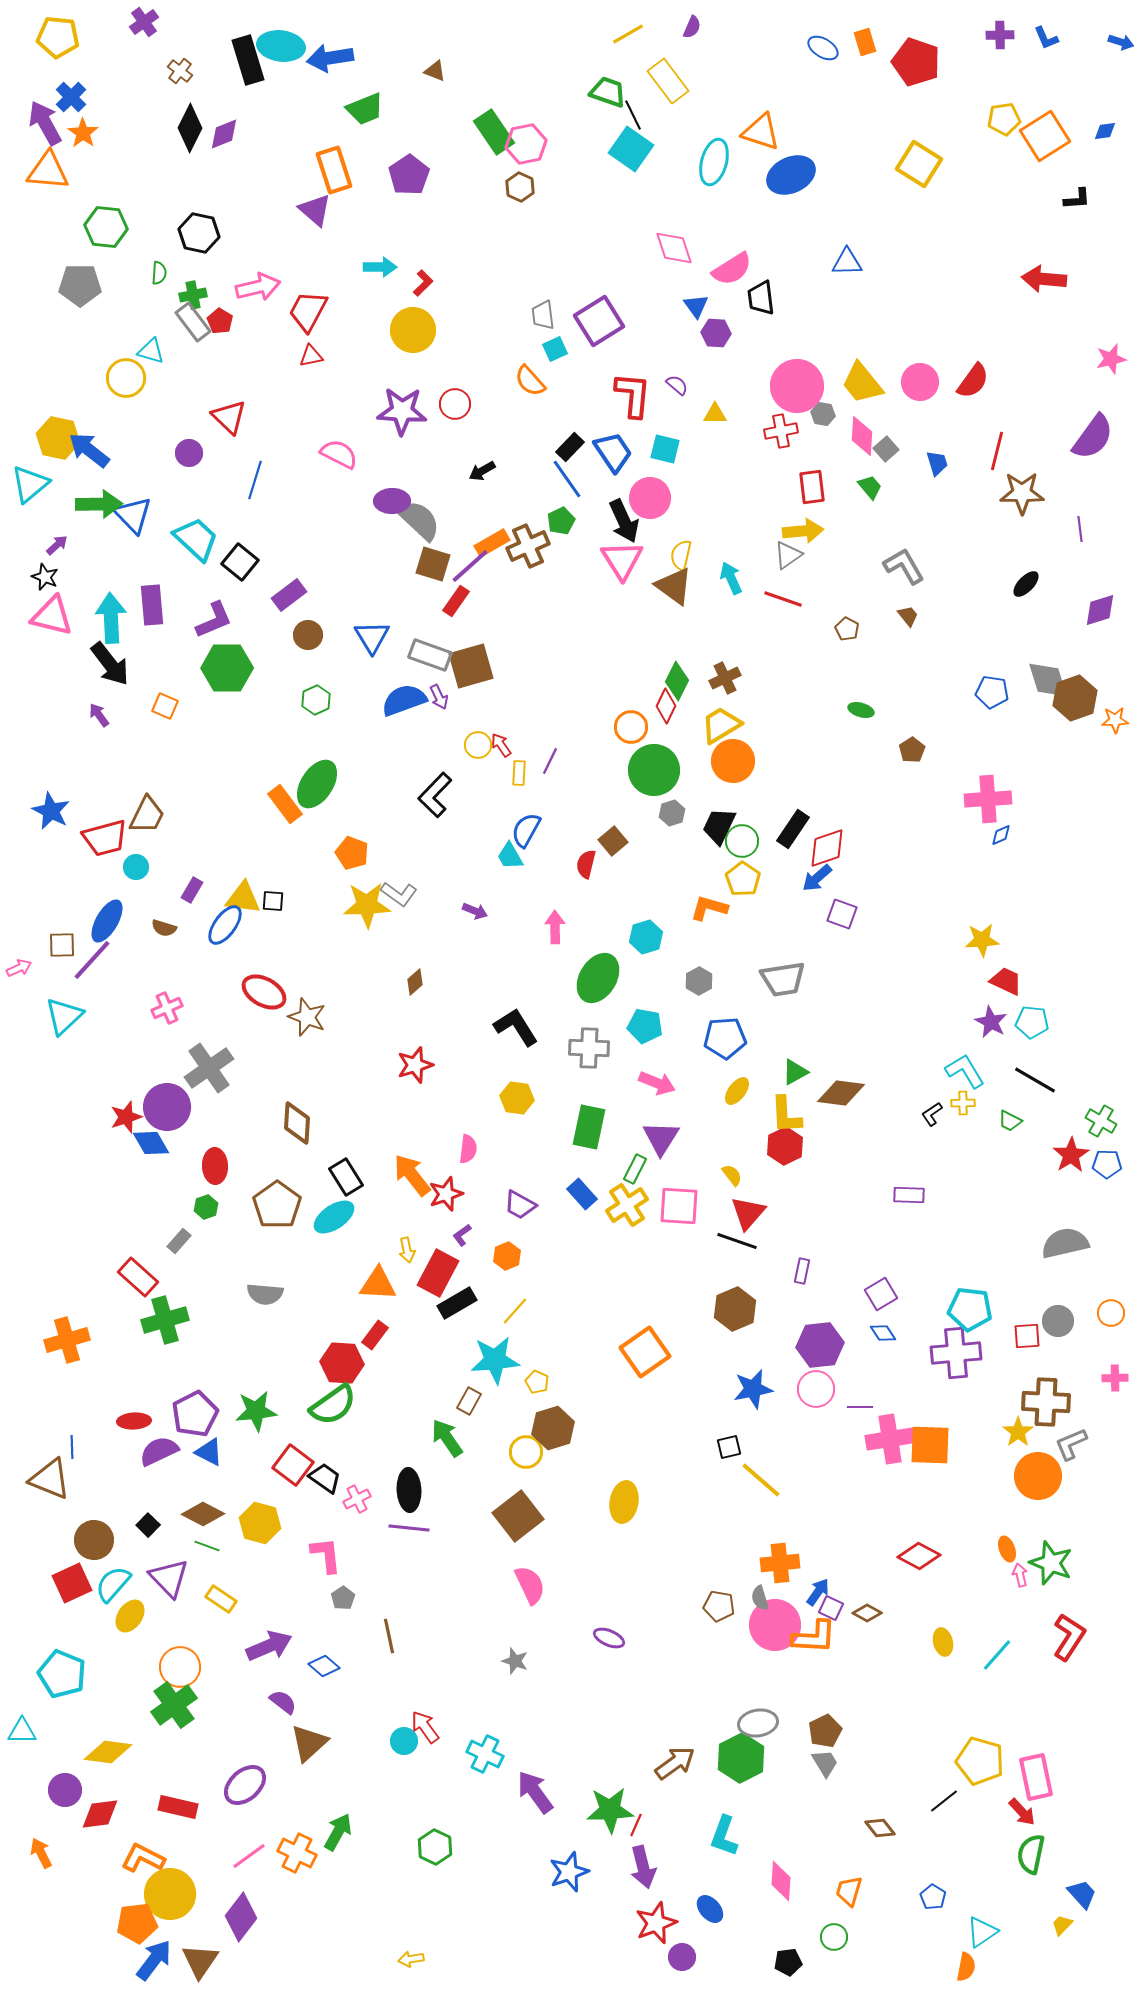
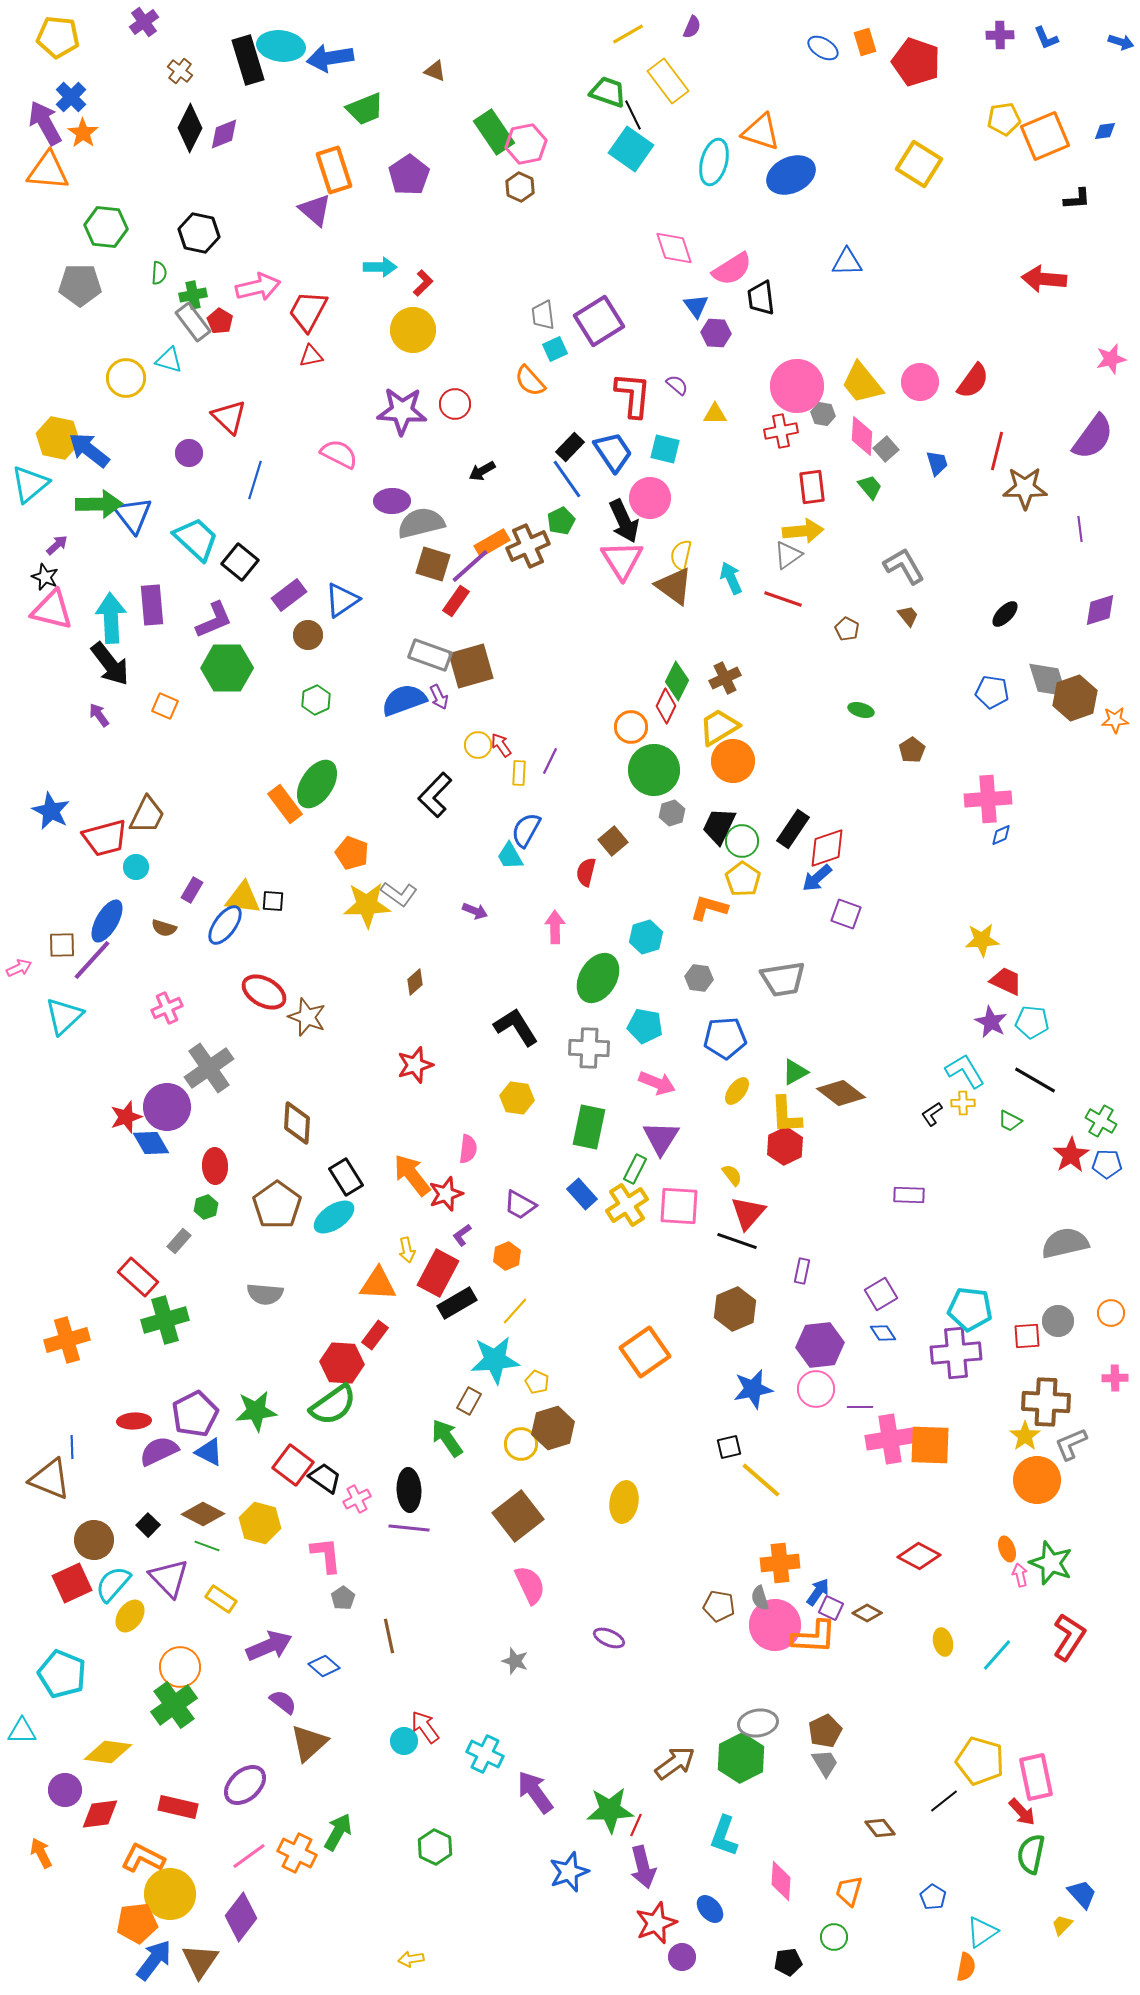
orange square at (1045, 136): rotated 9 degrees clockwise
cyan triangle at (151, 351): moved 18 px right, 9 px down
brown star at (1022, 493): moved 3 px right, 5 px up
blue triangle at (133, 515): rotated 6 degrees clockwise
gray semicircle at (419, 520): moved 2 px right, 3 px down; rotated 57 degrees counterclockwise
black ellipse at (1026, 584): moved 21 px left, 30 px down
pink triangle at (52, 616): moved 6 px up
blue triangle at (372, 637): moved 30 px left, 37 px up; rotated 27 degrees clockwise
yellow trapezoid at (721, 725): moved 2 px left, 2 px down
red semicircle at (586, 864): moved 8 px down
purple square at (842, 914): moved 4 px right
gray hexagon at (699, 981): moved 3 px up; rotated 24 degrees counterclockwise
brown diamond at (841, 1093): rotated 30 degrees clockwise
yellow star at (1018, 1432): moved 7 px right, 4 px down
yellow circle at (526, 1452): moved 5 px left, 8 px up
orange circle at (1038, 1476): moved 1 px left, 4 px down
